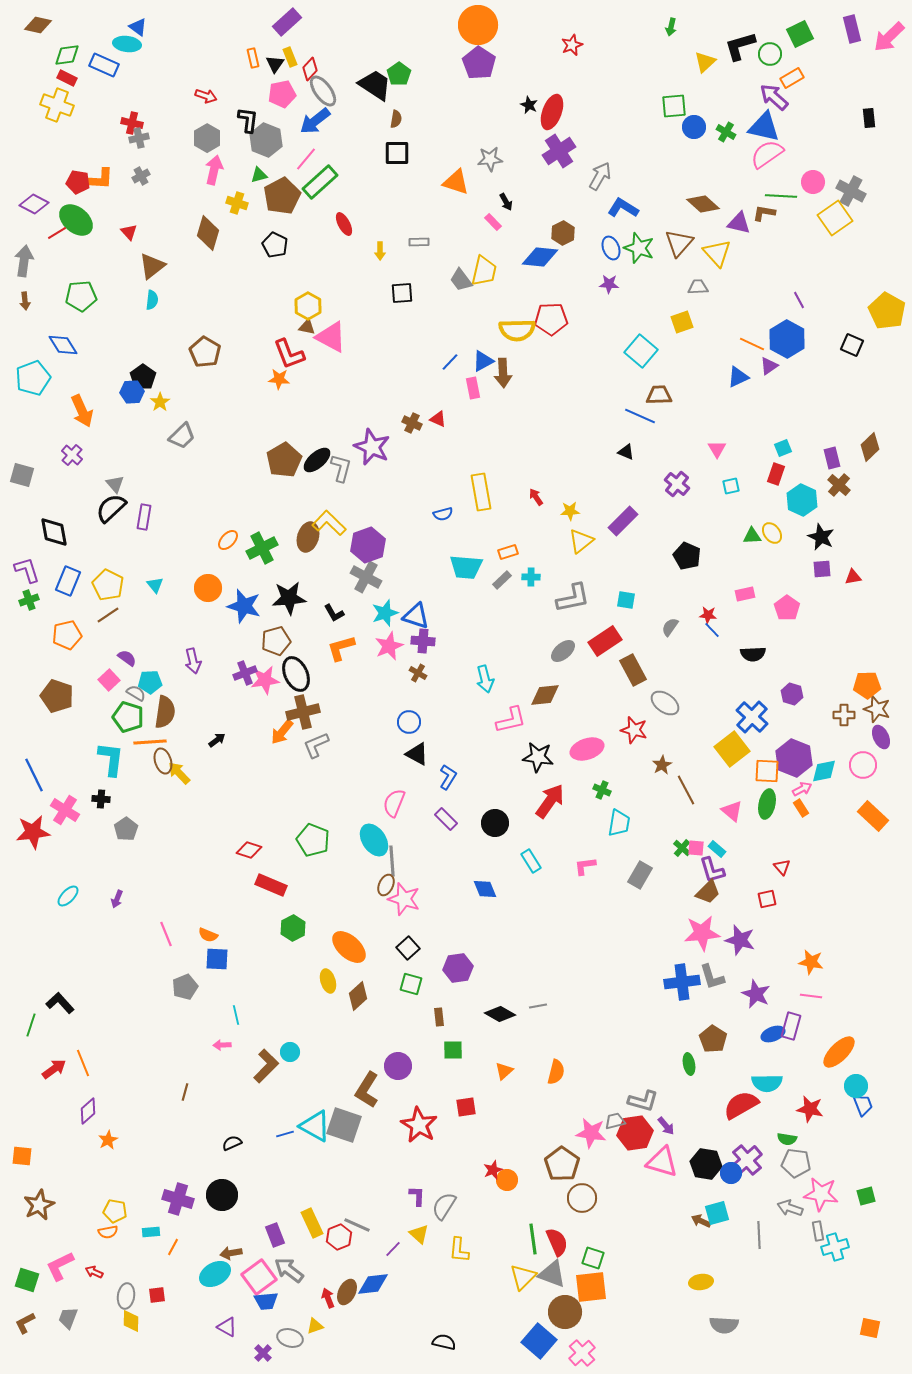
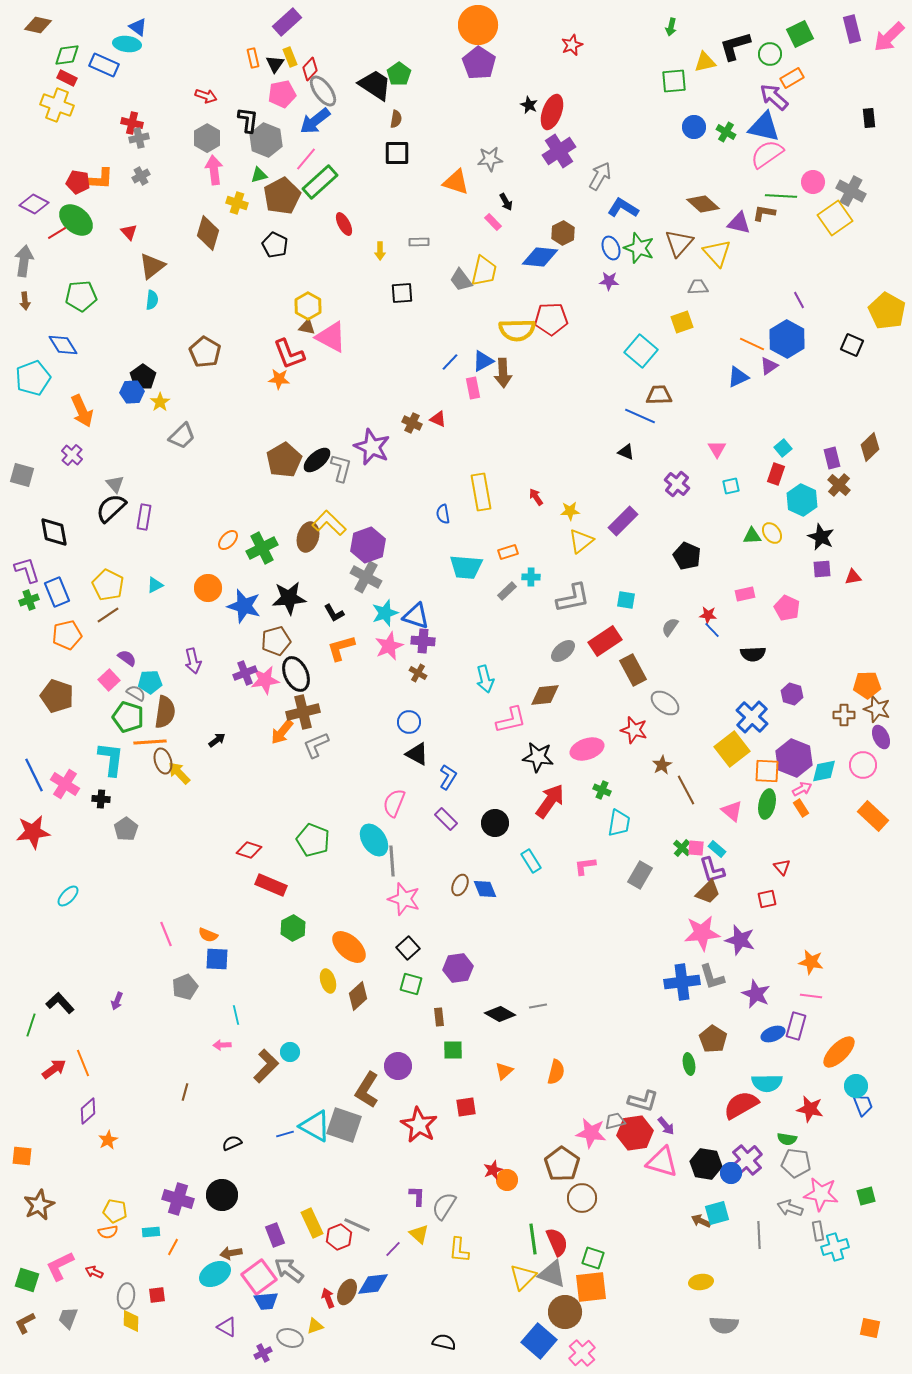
black L-shape at (740, 46): moved 5 px left
yellow triangle at (705, 62): rotated 30 degrees clockwise
green square at (674, 106): moved 25 px up
pink arrow at (214, 170): rotated 20 degrees counterclockwise
purple star at (609, 284): moved 3 px up
cyan square at (783, 448): rotated 18 degrees counterclockwise
blue semicircle at (443, 514): rotated 96 degrees clockwise
gray rectangle at (502, 580): moved 5 px right, 11 px down
blue rectangle at (68, 581): moved 11 px left, 11 px down; rotated 44 degrees counterclockwise
cyan triangle at (155, 585): rotated 42 degrees clockwise
pink pentagon at (787, 608): rotated 10 degrees counterclockwise
pink cross at (65, 810): moved 26 px up
brown ellipse at (386, 885): moved 74 px right
purple arrow at (117, 899): moved 102 px down
purple rectangle at (791, 1026): moved 5 px right
purple cross at (263, 1353): rotated 18 degrees clockwise
